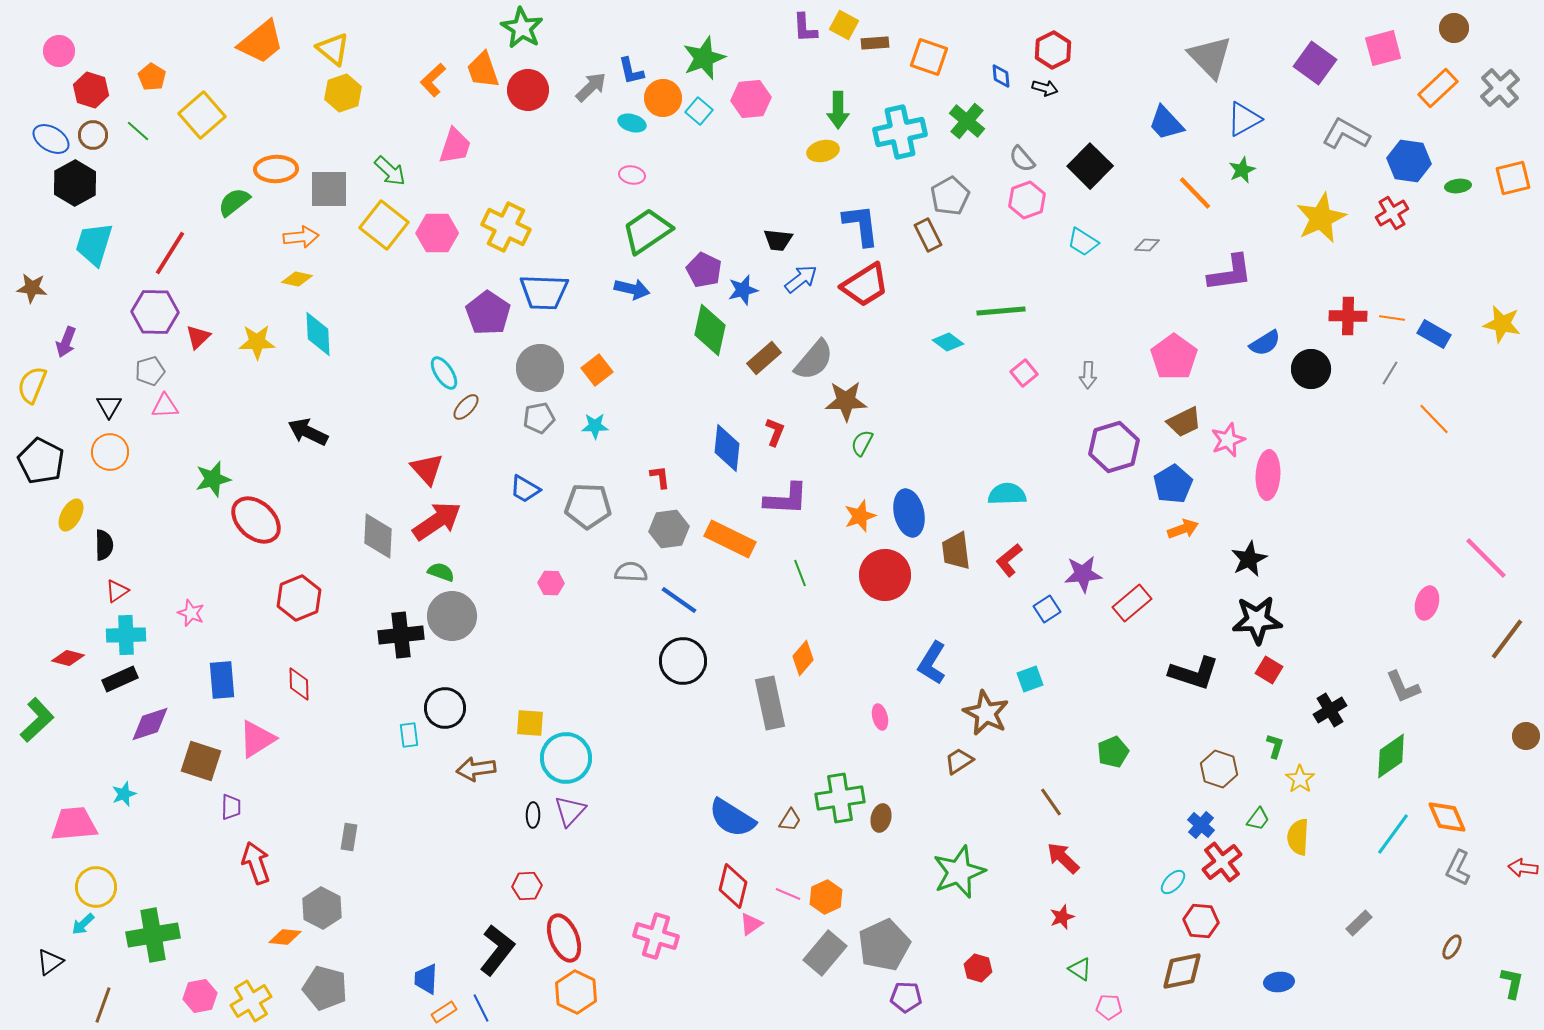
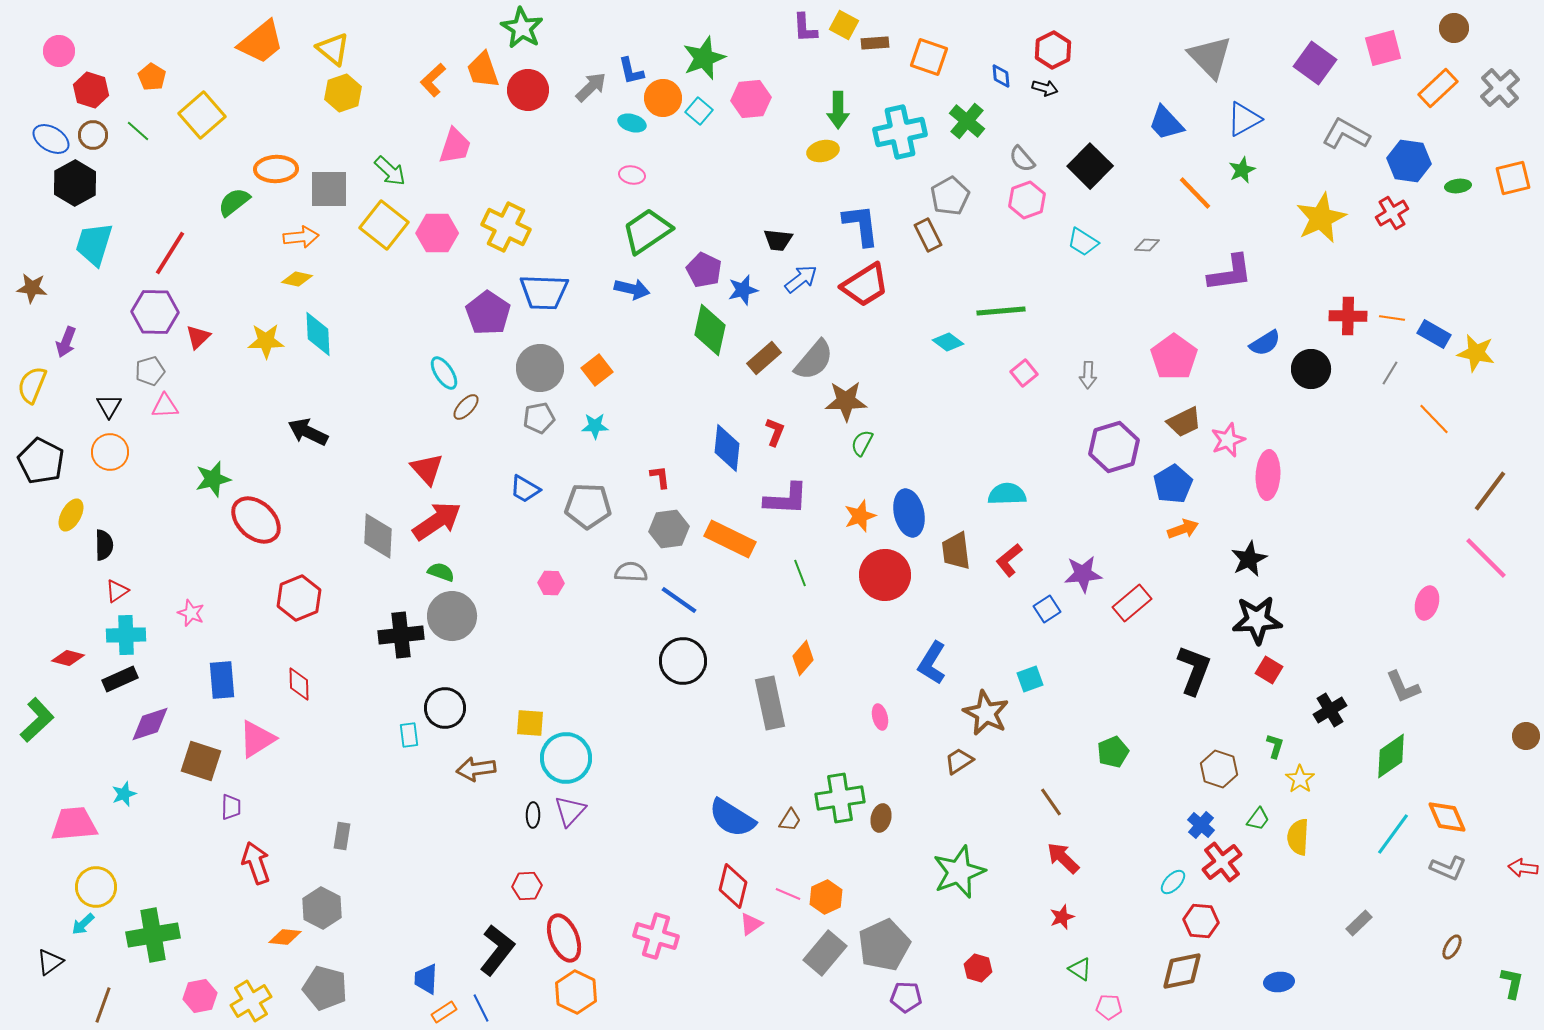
yellow star at (1502, 324): moved 26 px left, 29 px down
yellow star at (257, 342): moved 9 px right, 1 px up
brown line at (1507, 639): moved 17 px left, 148 px up
black L-shape at (1194, 673): moved 3 px up; rotated 87 degrees counterclockwise
gray rectangle at (349, 837): moved 7 px left, 1 px up
gray L-shape at (1458, 868): moved 10 px left; rotated 93 degrees counterclockwise
